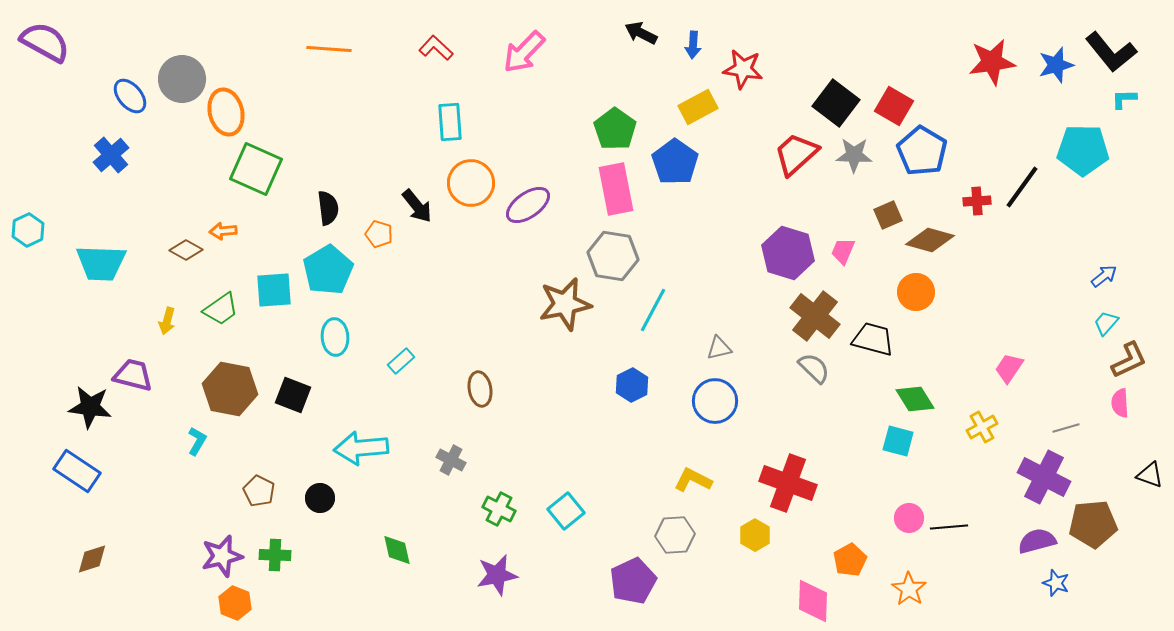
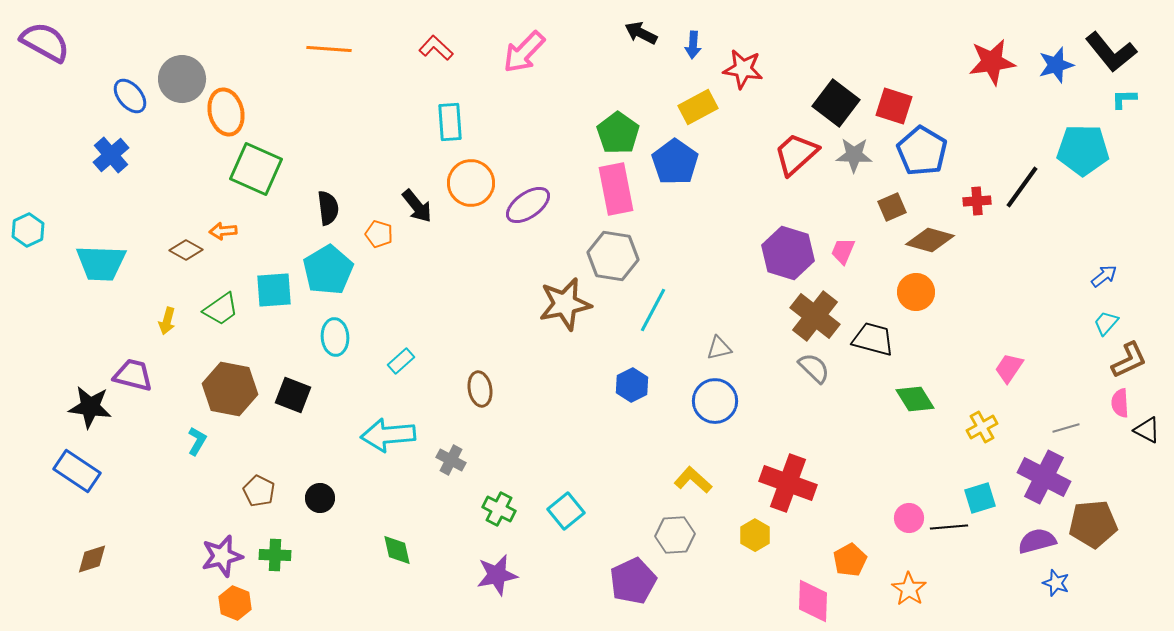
red square at (894, 106): rotated 12 degrees counterclockwise
green pentagon at (615, 129): moved 3 px right, 4 px down
brown square at (888, 215): moved 4 px right, 8 px up
cyan square at (898, 441): moved 82 px right, 57 px down; rotated 32 degrees counterclockwise
cyan arrow at (361, 448): moved 27 px right, 13 px up
black triangle at (1150, 475): moved 3 px left, 45 px up; rotated 8 degrees clockwise
yellow L-shape at (693, 480): rotated 15 degrees clockwise
